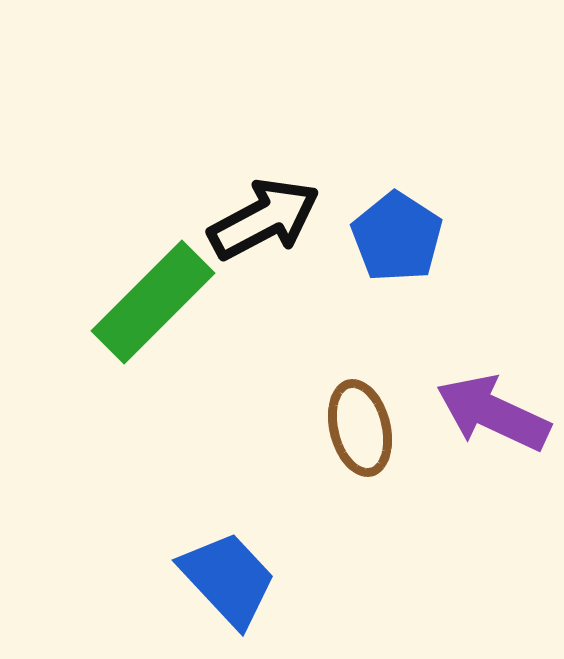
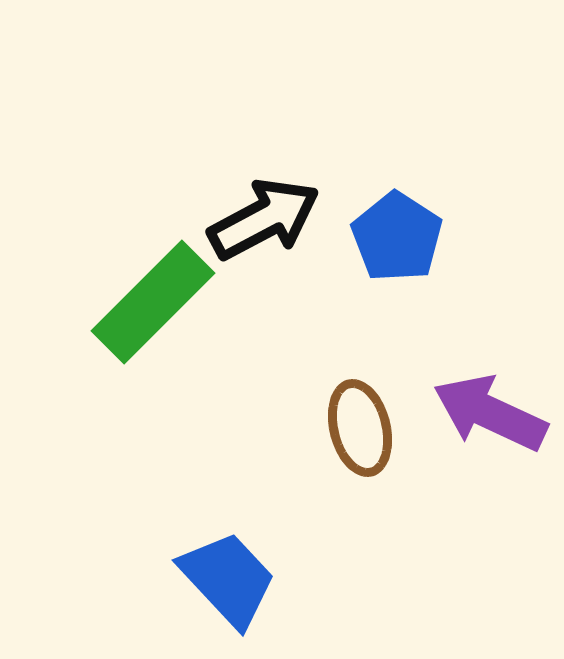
purple arrow: moved 3 px left
